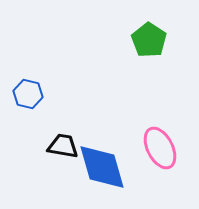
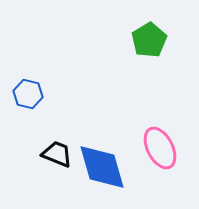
green pentagon: rotated 8 degrees clockwise
black trapezoid: moved 6 px left, 8 px down; rotated 12 degrees clockwise
